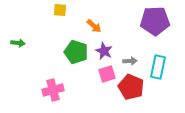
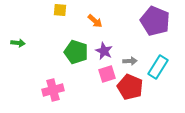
purple pentagon: rotated 24 degrees clockwise
orange arrow: moved 1 px right, 5 px up
cyan rectangle: rotated 20 degrees clockwise
red pentagon: moved 1 px left
